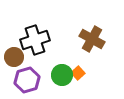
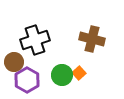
brown cross: rotated 15 degrees counterclockwise
brown circle: moved 5 px down
orange square: moved 1 px right
purple hexagon: rotated 15 degrees counterclockwise
